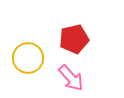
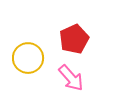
red pentagon: rotated 12 degrees counterclockwise
